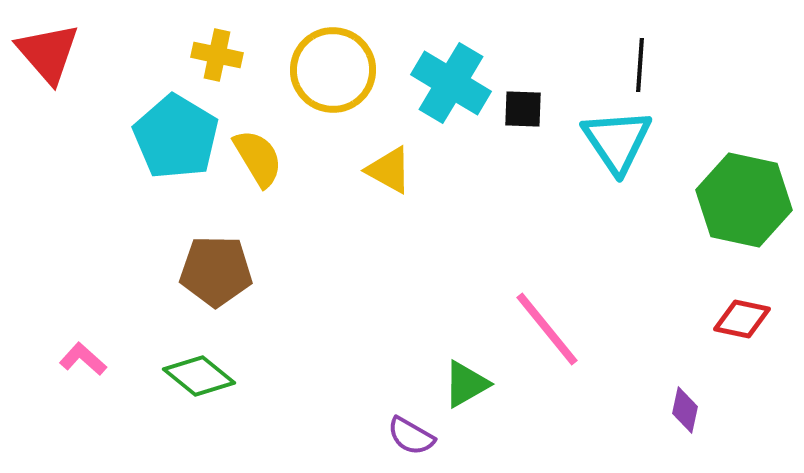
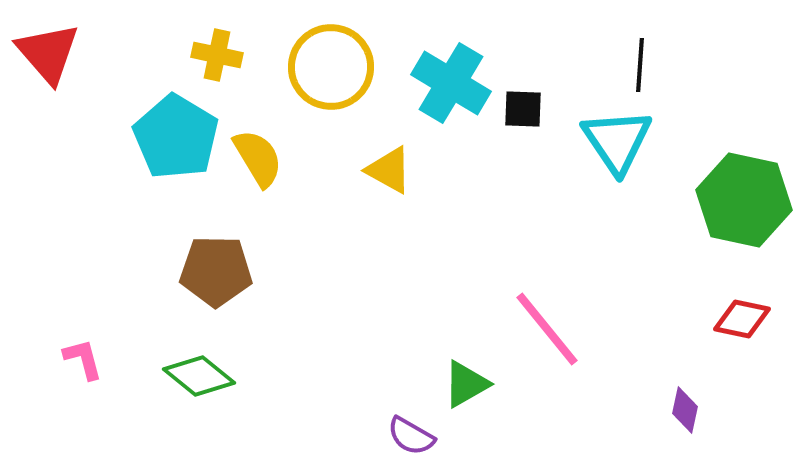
yellow circle: moved 2 px left, 3 px up
pink L-shape: rotated 33 degrees clockwise
